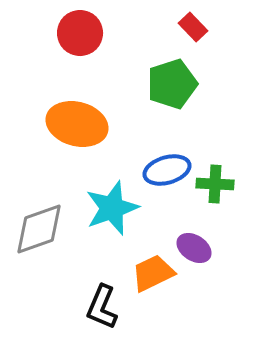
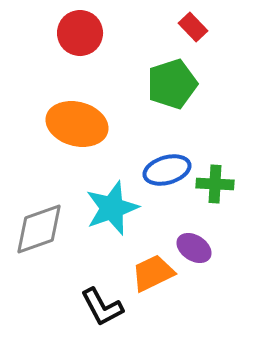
black L-shape: rotated 51 degrees counterclockwise
